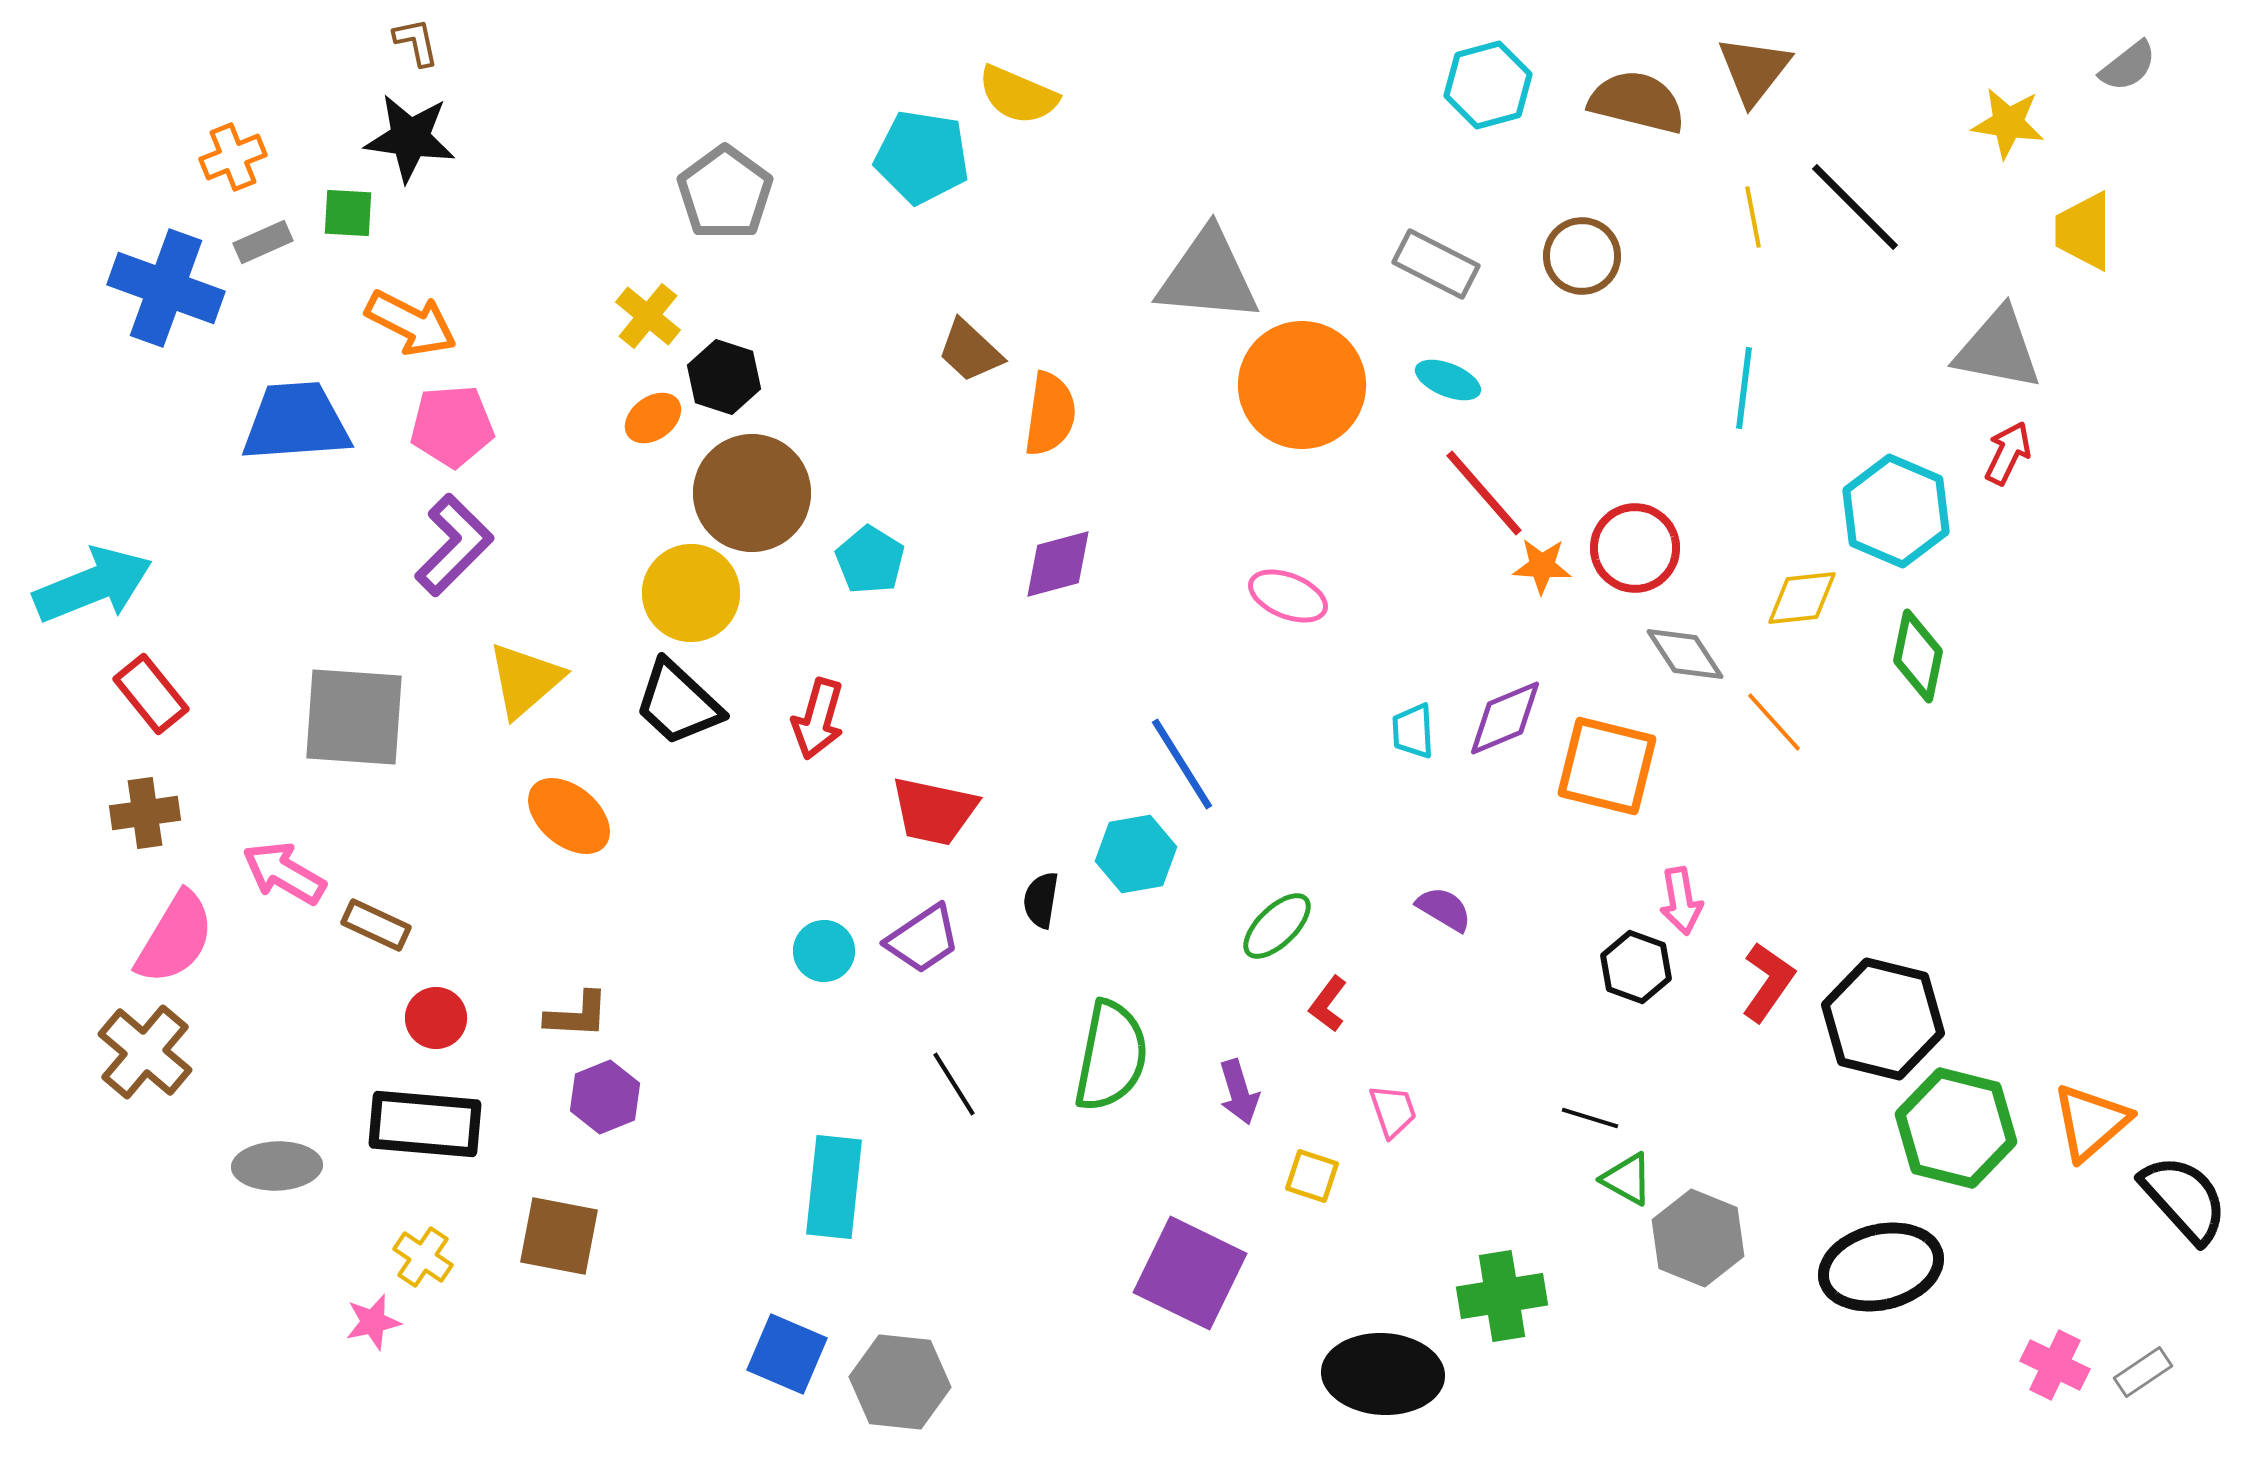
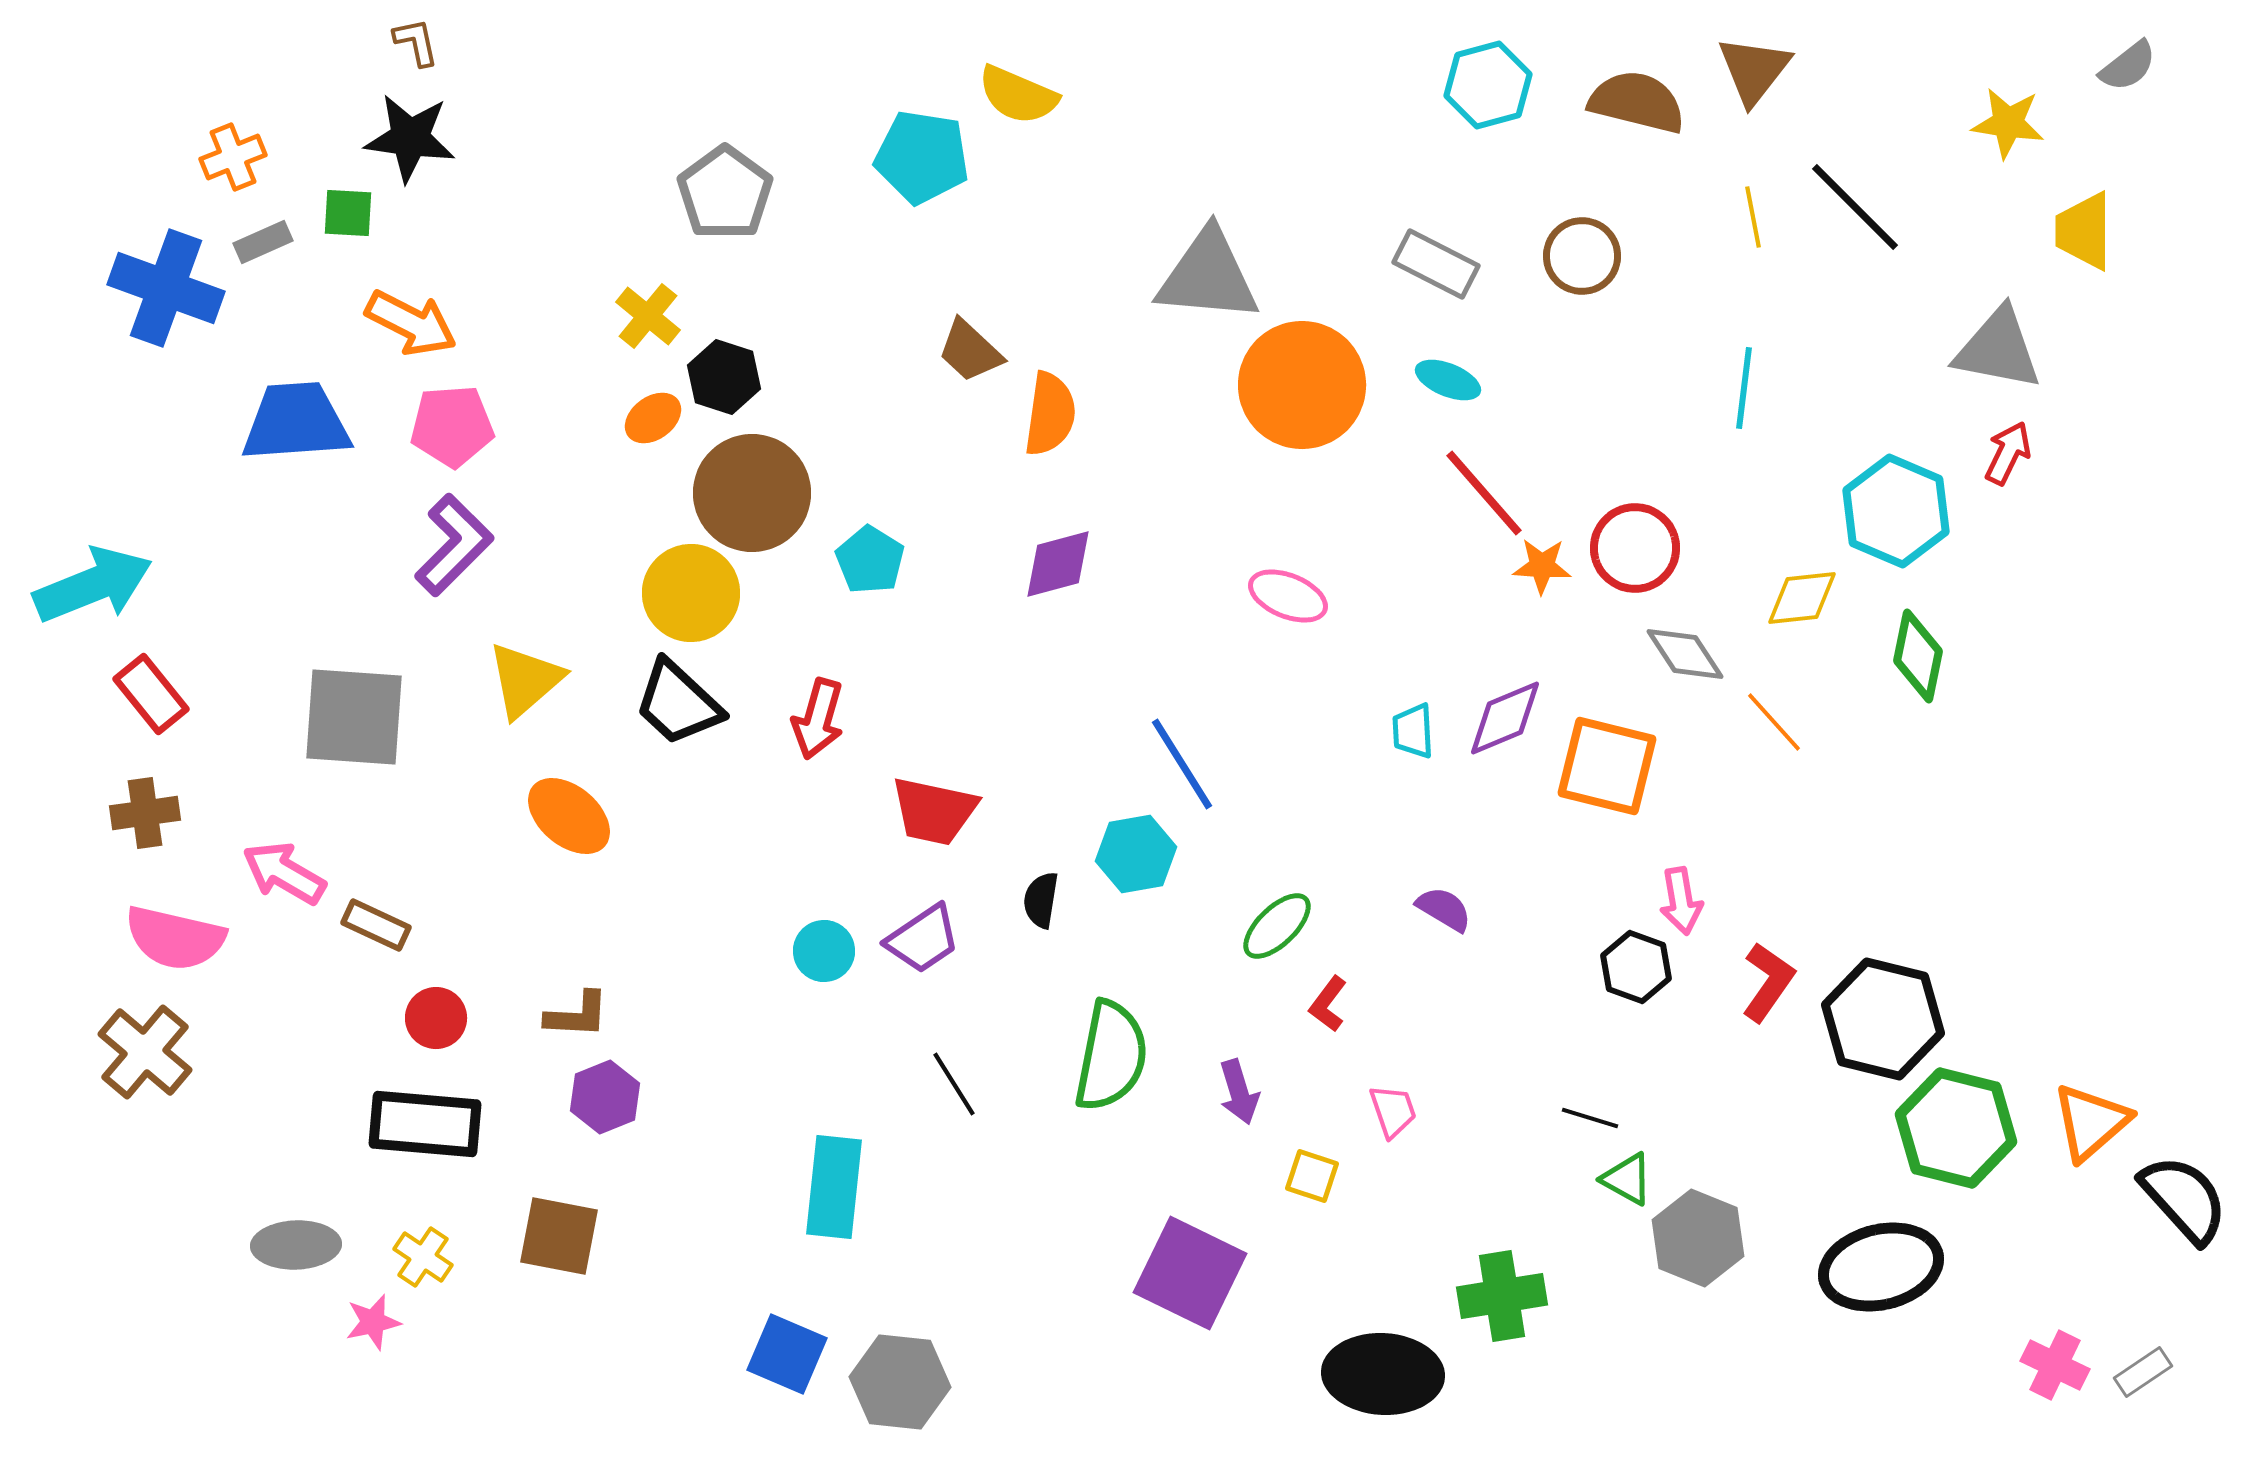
pink semicircle at (175, 938): rotated 72 degrees clockwise
gray ellipse at (277, 1166): moved 19 px right, 79 px down
